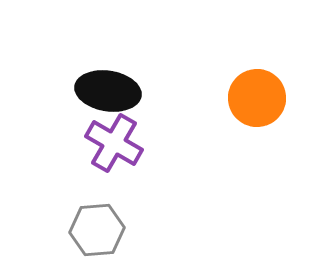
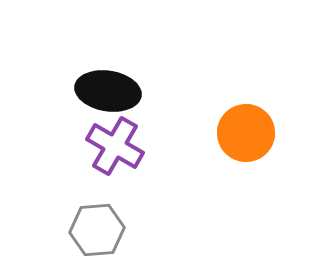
orange circle: moved 11 px left, 35 px down
purple cross: moved 1 px right, 3 px down
